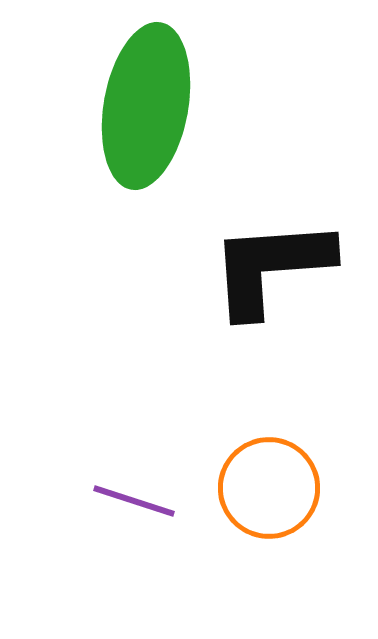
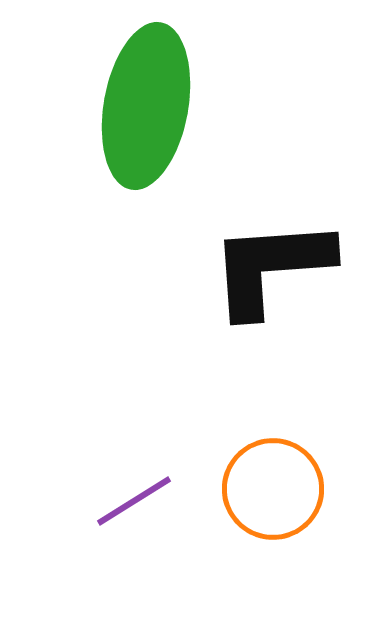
orange circle: moved 4 px right, 1 px down
purple line: rotated 50 degrees counterclockwise
